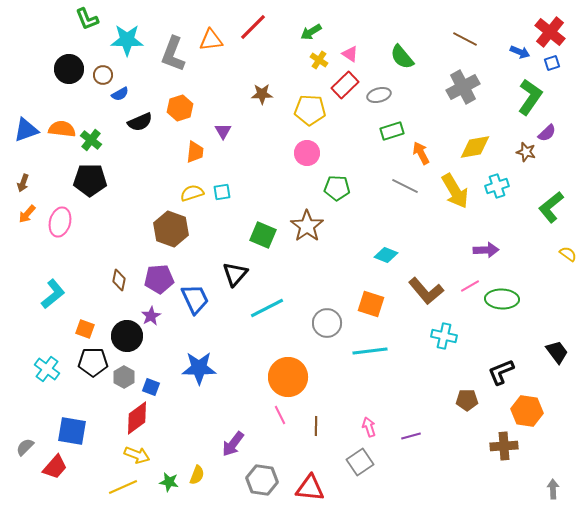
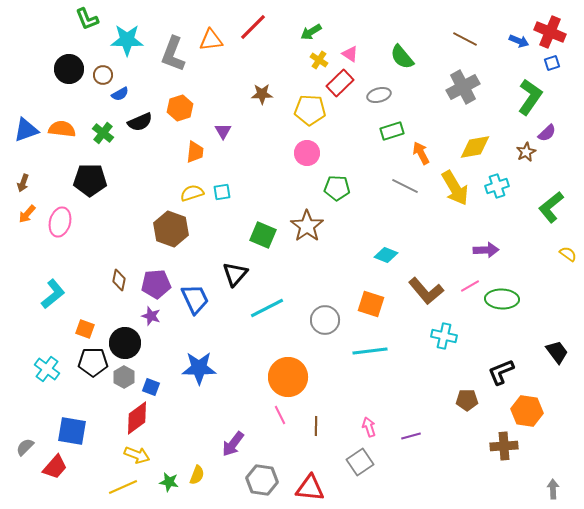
red cross at (550, 32): rotated 16 degrees counterclockwise
blue arrow at (520, 52): moved 1 px left, 11 px up
red rectangle at (345, 85): moved 5 px left, 2 px up
green cross at (91, 140): moved 12 px right, 7 px up
brown star at (526, 152): rotated 30 degrees clockwise
yellow arrow at (455, 191): moved 3 px up
purple pentagon at (159, 279): moved 3 px left, 5 px down
purple star at (151, 316): rotated 24 degrees counterclockwise
gray circle at (327, 323): moved 2 px left, 3 px up
black circle at (127, 336): moved 2 px left, 7 px down
